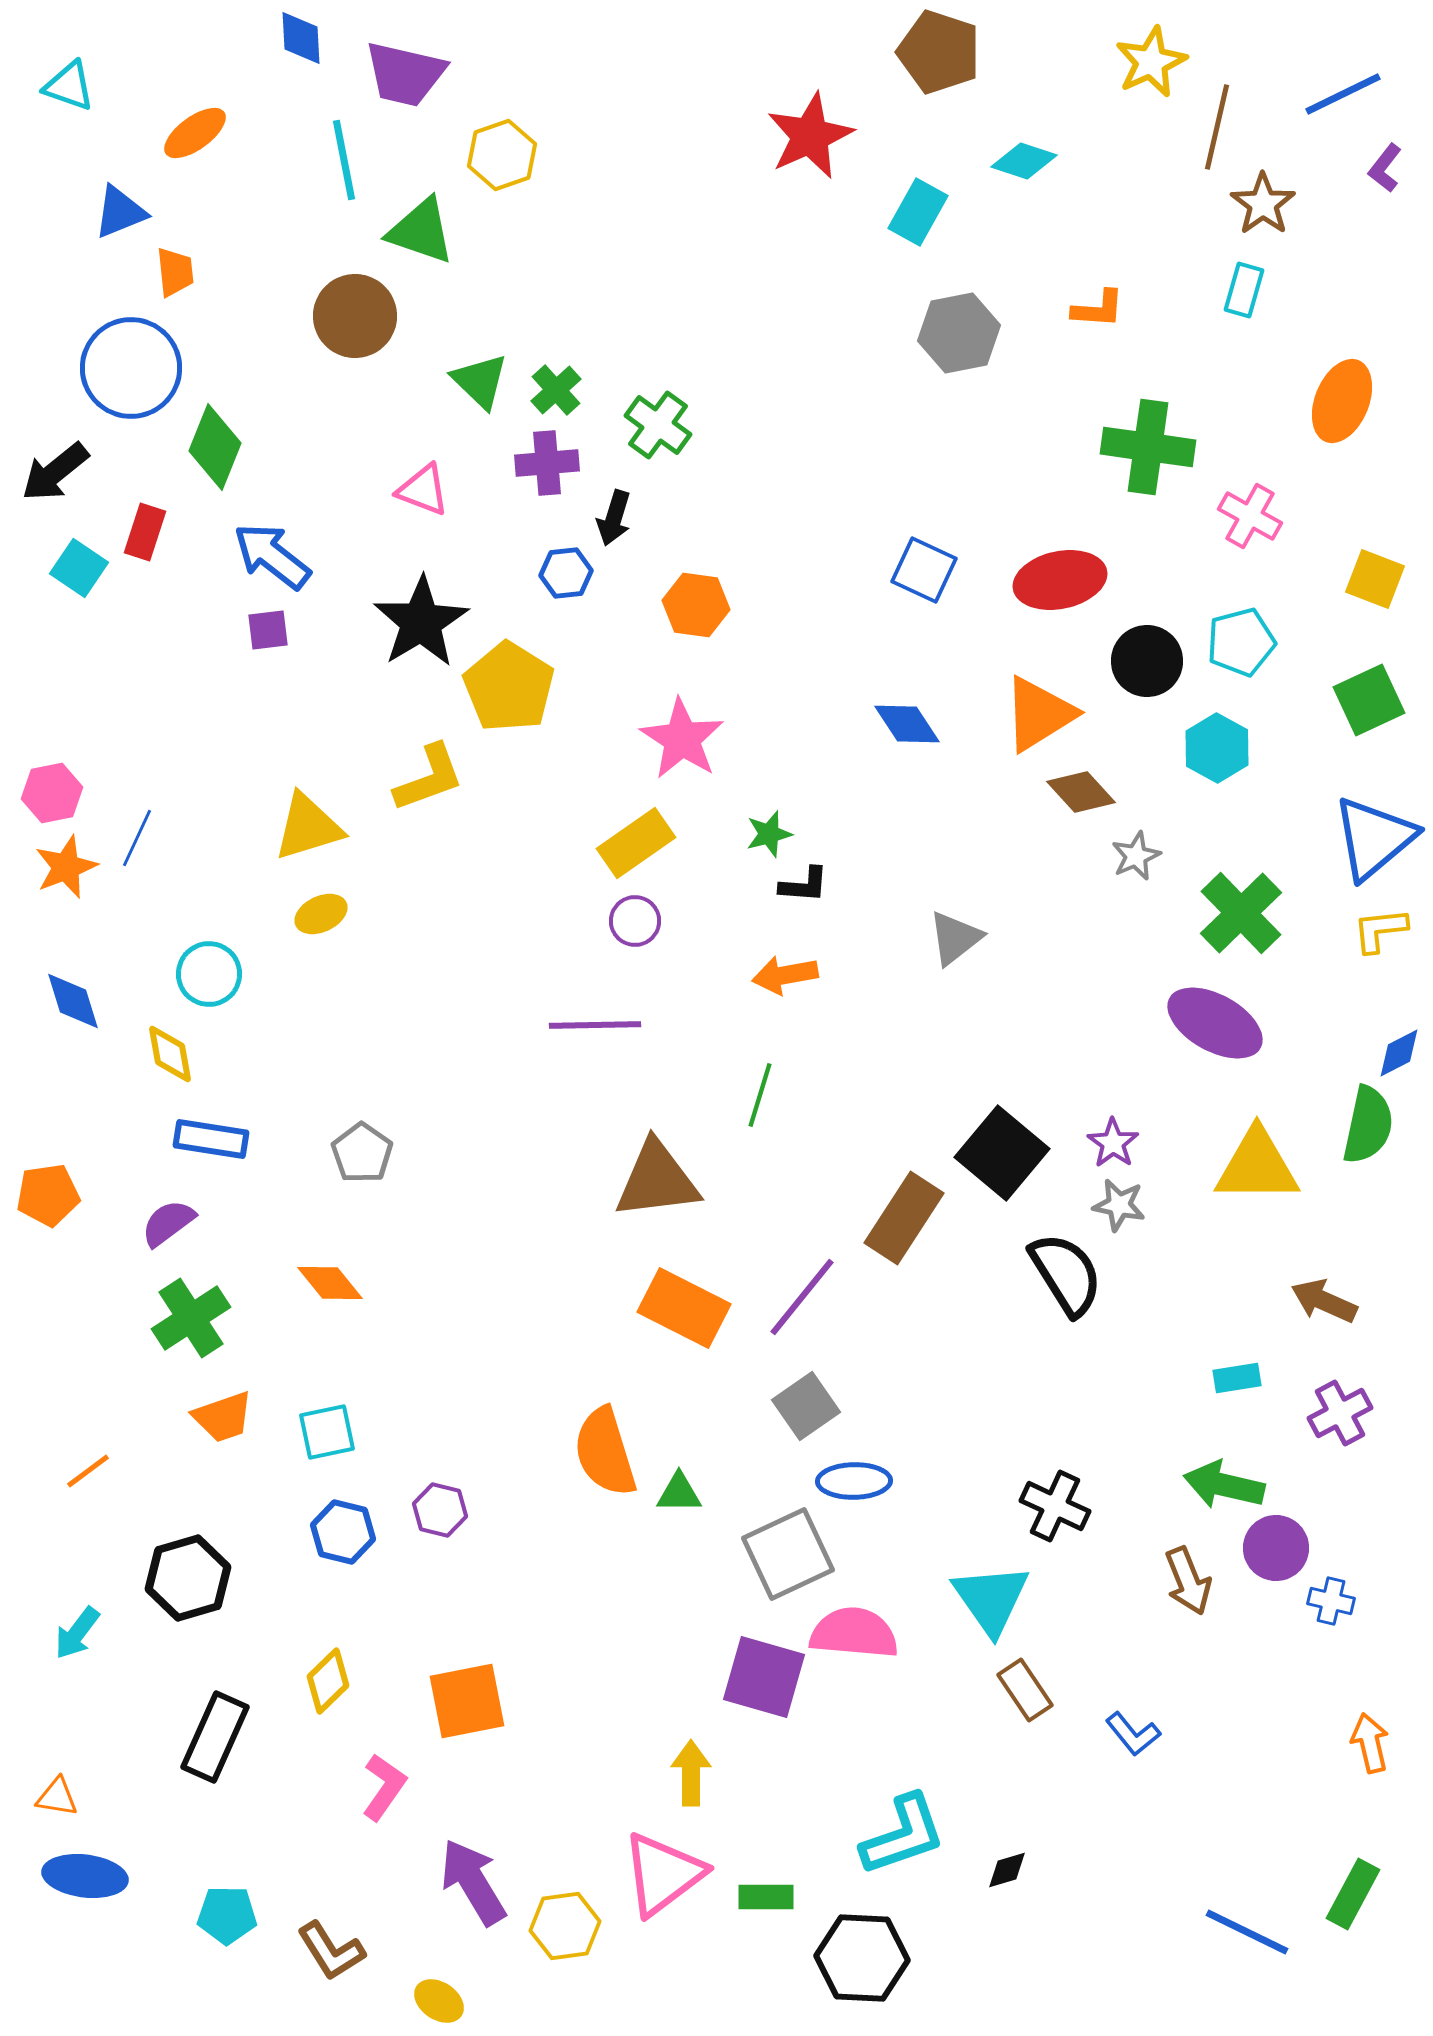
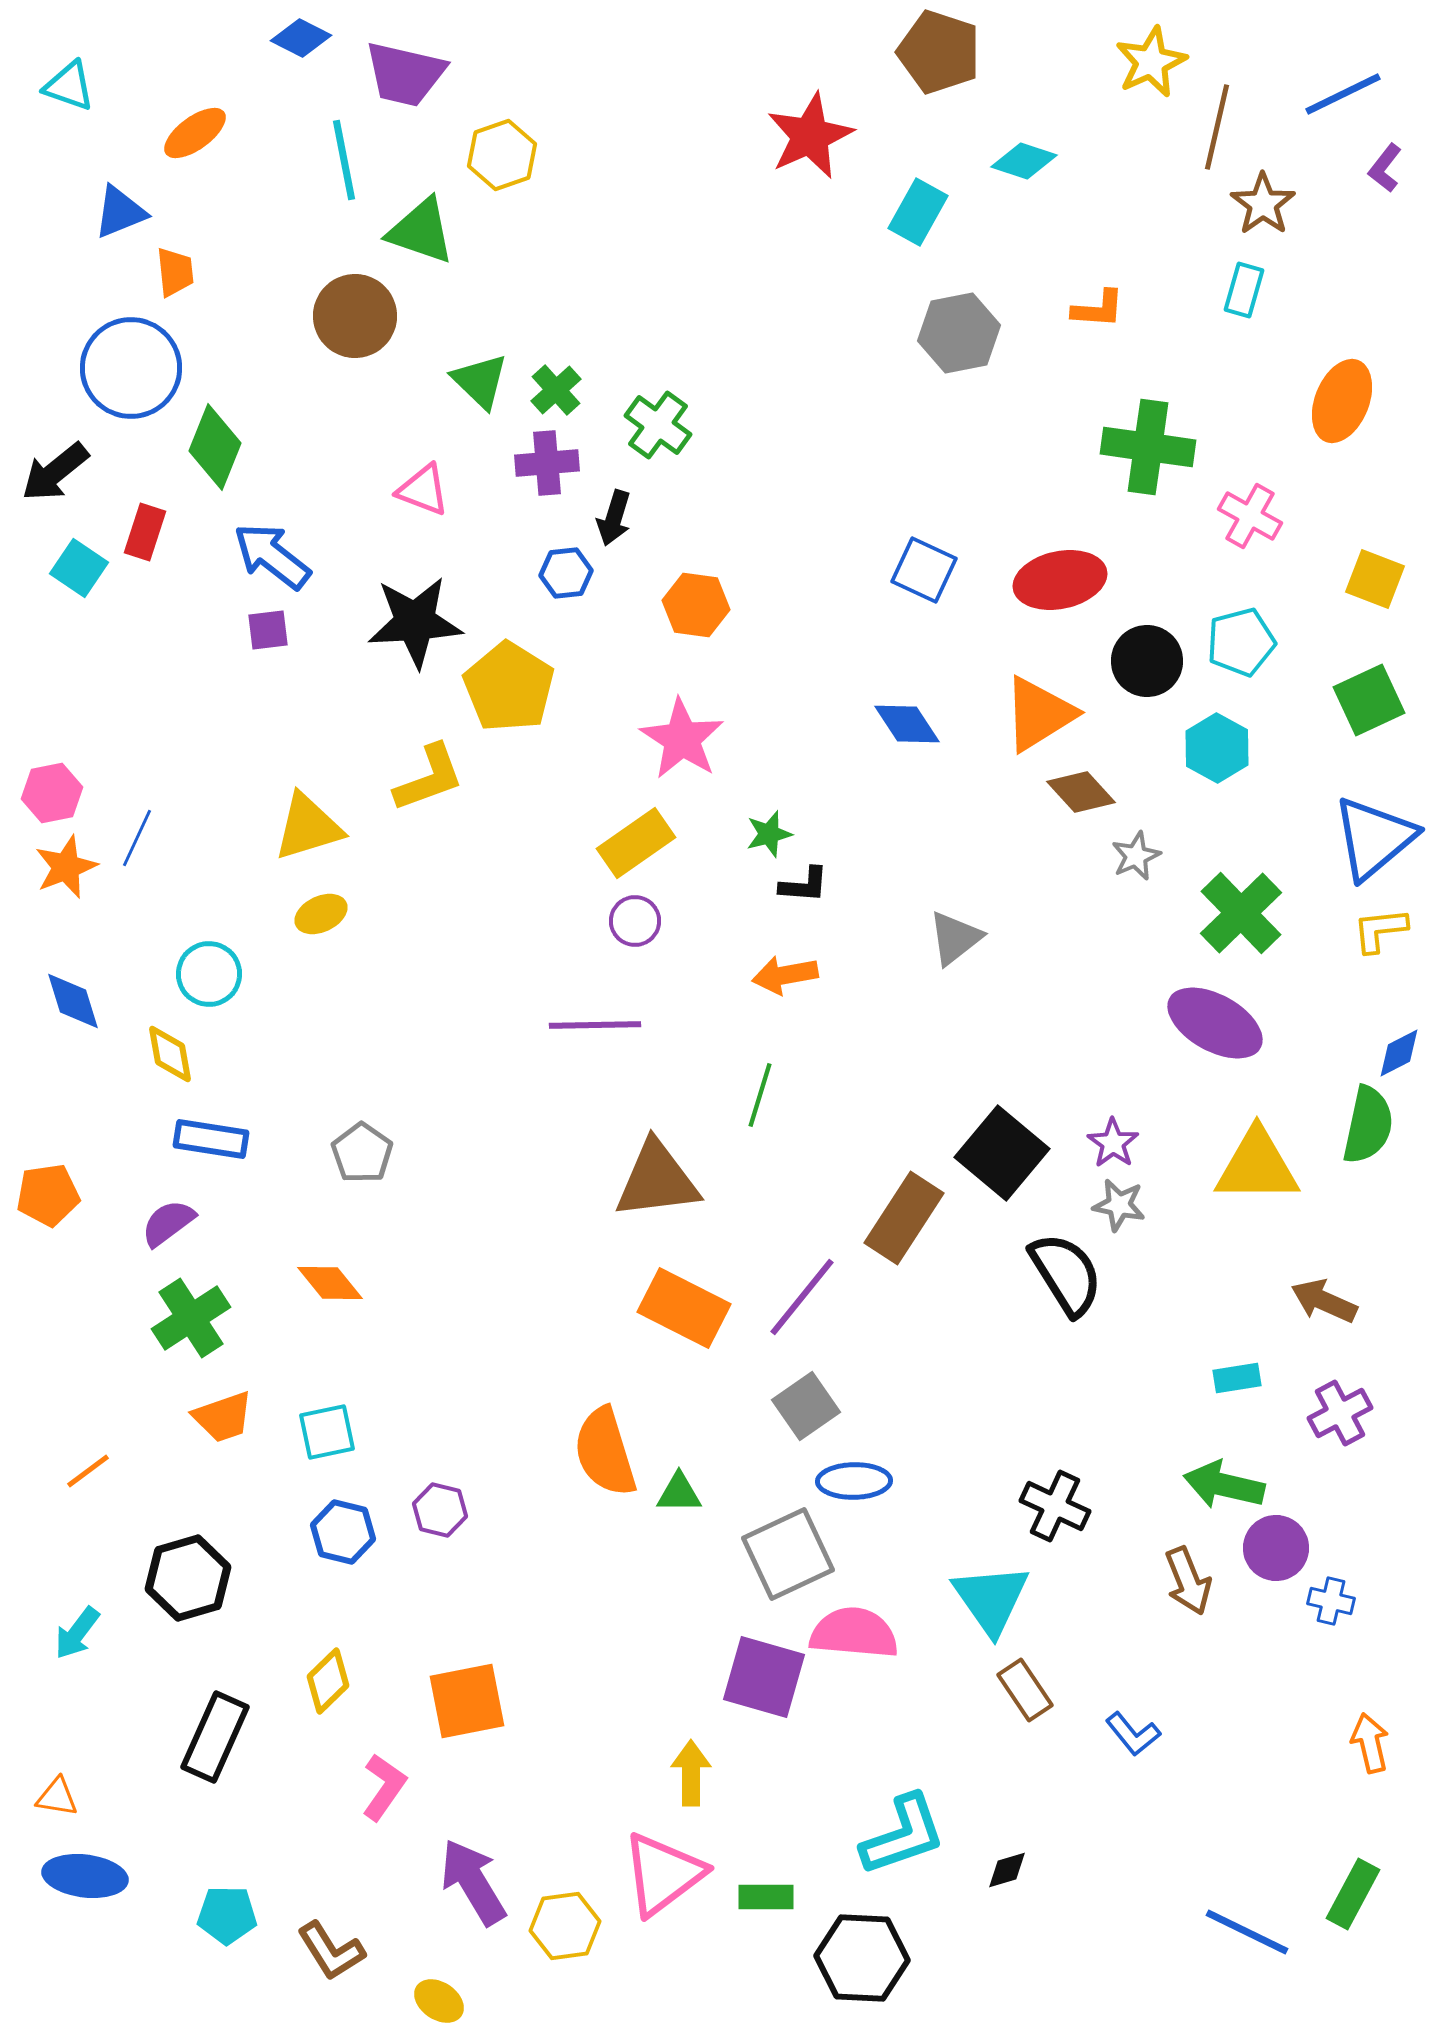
blue diamond at (301, 38): rotated 60 degrees counterclockwise
black star at (421, 622): moved 6 px left; rotated 28 degrees clockwise
